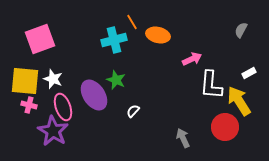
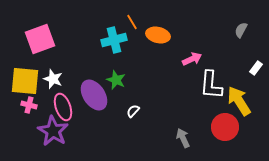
white rectangle: moved 7 px right, 5 px up; rotated 24 degrees counterclockwise
